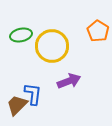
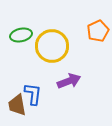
orange pentagon: rotated 15 degrees clockwise
brown trapezoid: rotated 55 degrees counterclockwise
